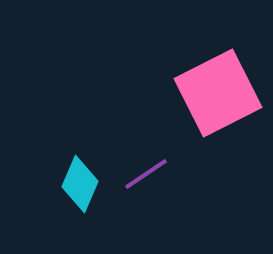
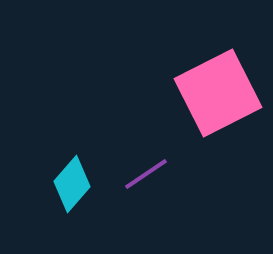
cyan diamond: moved 8 px left; rotated 18 degrees clockwise
